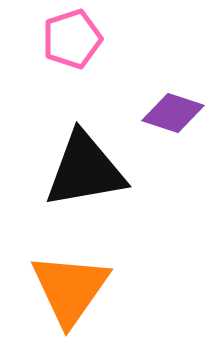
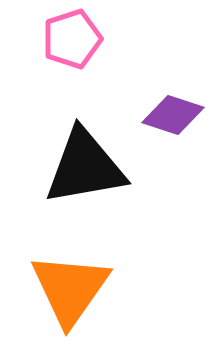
purple diamond: moved 2 px down
black triangle: moved 3 px up
